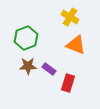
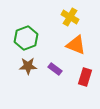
purple rectangle: moved 6 px right
red rectangle: moved 17 px right, 6 px up
